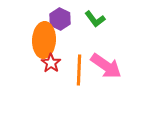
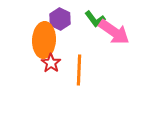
pink arrow: moved 8 px right, 34 px up
